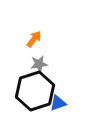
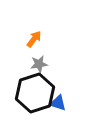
black hexagon: moved 2 px down
blue triangle: rotated 36 degrees clockwise
